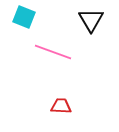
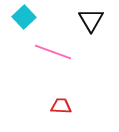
cyan square: rotated 25 degrees clockwise
